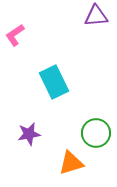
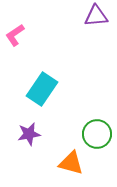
cyan rectangle: moved 12 px left, 7 px down; rotated 60 degrees clockwise
green circle: moved 1 px right, 1 px down
orange triangle: rotated 32 degrees clockwise
